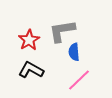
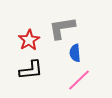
gray L-shape: moved 3 px up
blue semicircle: moved 1 px right, 1 px down
black L-shape: rotated 145 degrees clockwise
